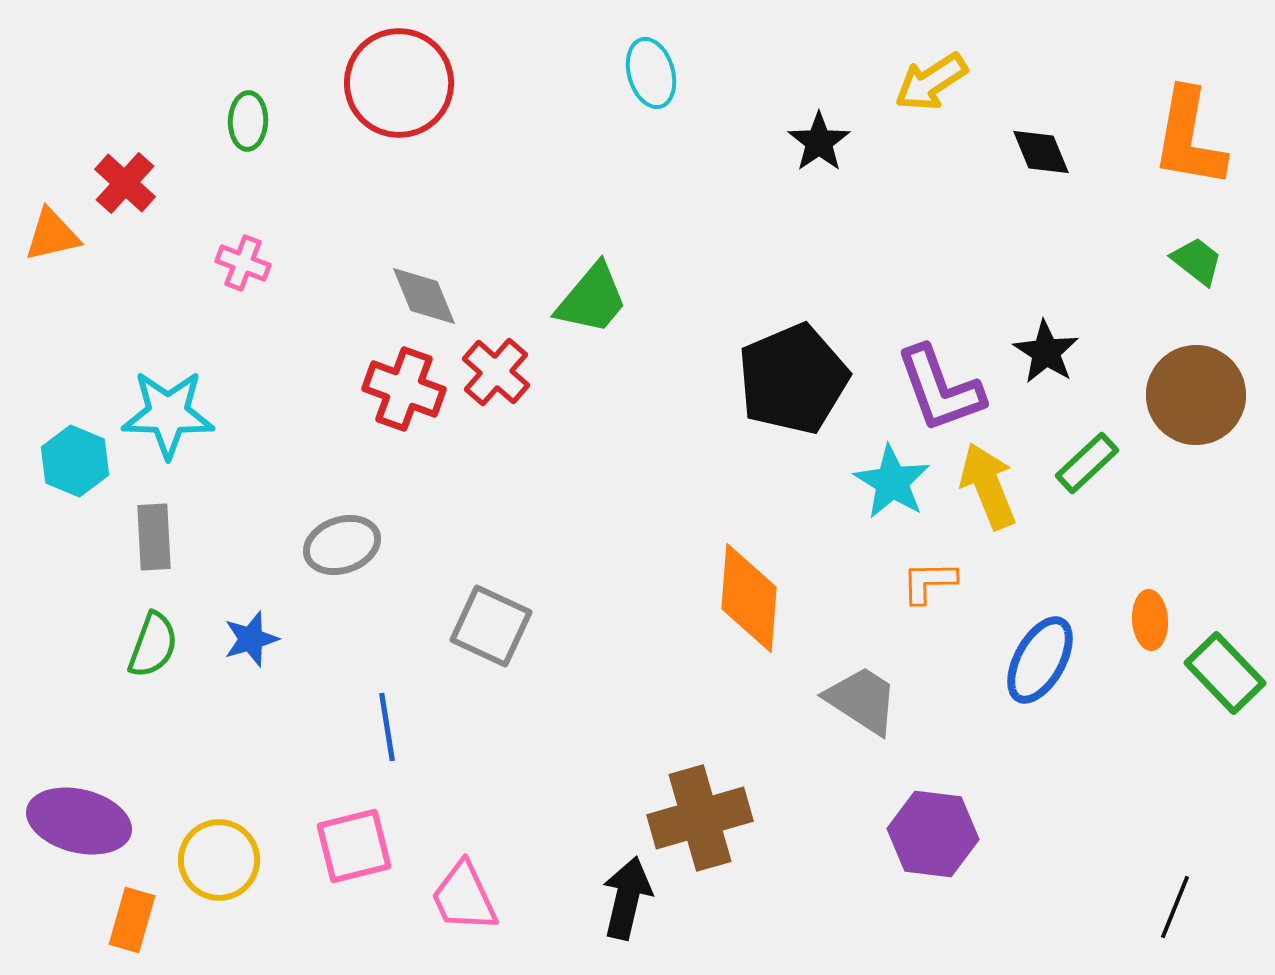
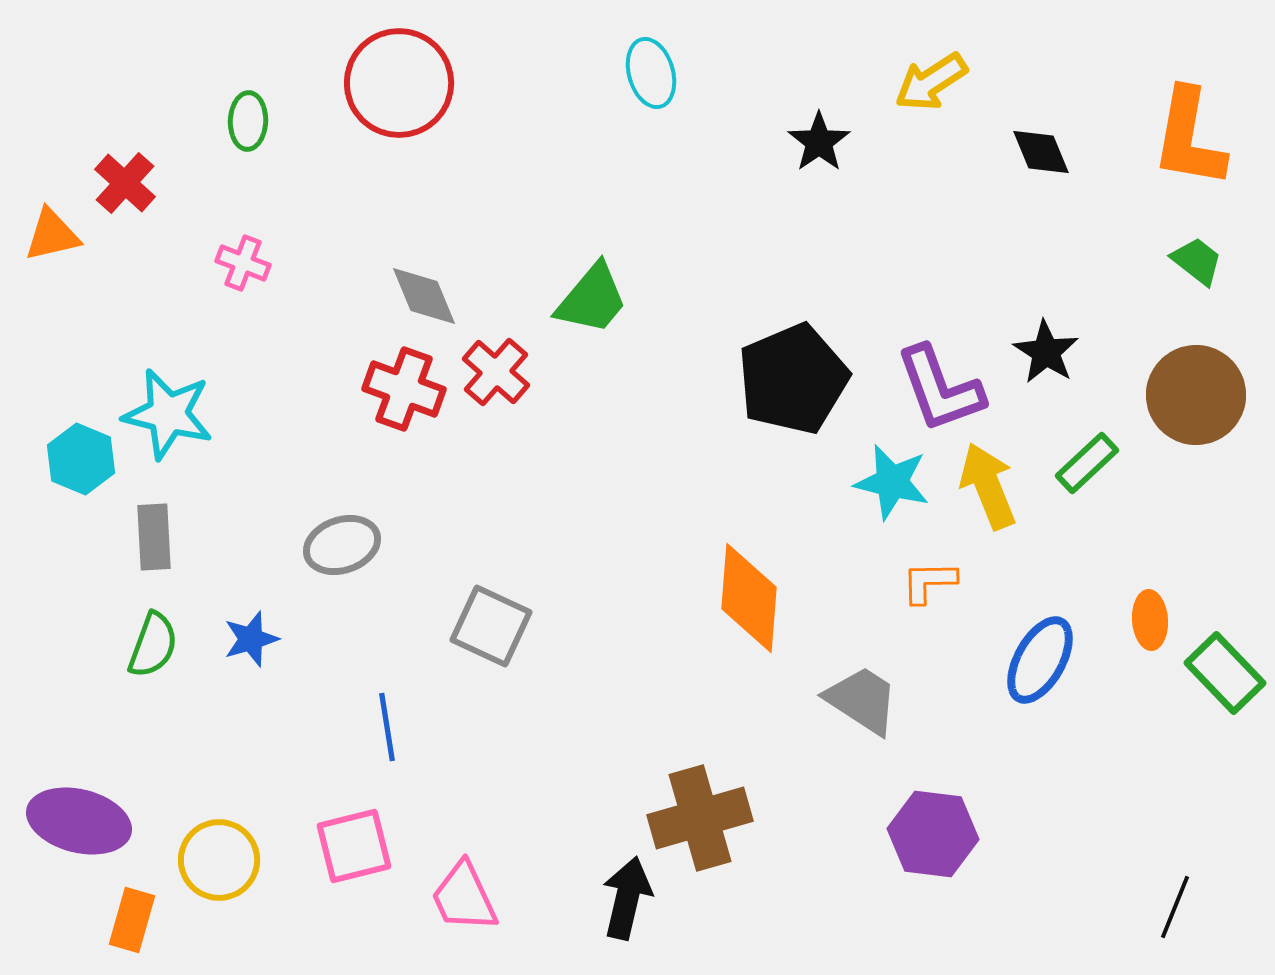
cyan star at (168, 414): rotated 12 degrees clockwise
cyan hexagon at (75, 461): moved 6 px right, 2 px up
cyan star at (892, 482): rotated 18 degrees counterclockwise
